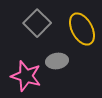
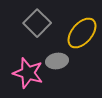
yellow ellipse: moved 4 px down; rotated 68 degrees clockwise
pink star: moved 2 px right, 3 px up
